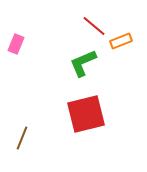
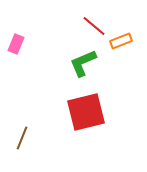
red square: moved 2 px up
